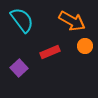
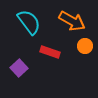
cyan semicircle: moved 7 px right, 2 px down
red rectangle: rotated 42 degrees clockwise
